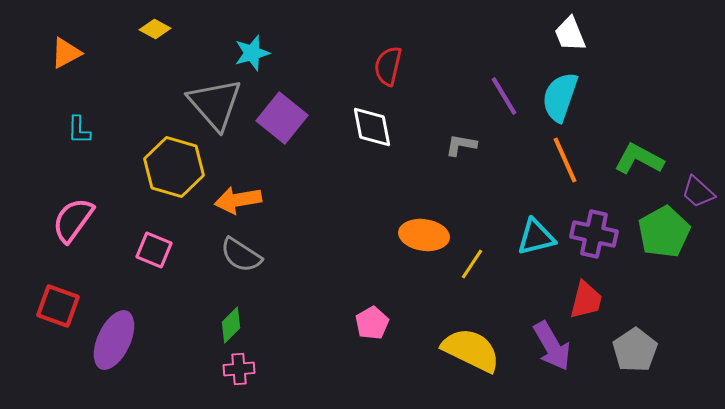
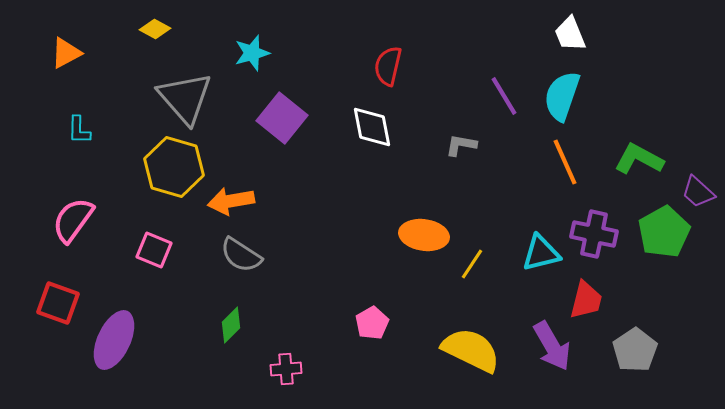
cyan semicircle: moved 2 px right, 1 px up
gray triangle: moved 30 px left, 6 px up
orange line: moved 2 px down
orange arrow: moved 7 px left, 1 px down
cyan triangle: moved 5 px right, 16 px down
red square: moved 3 px up
pink cross: moved 47 px right
